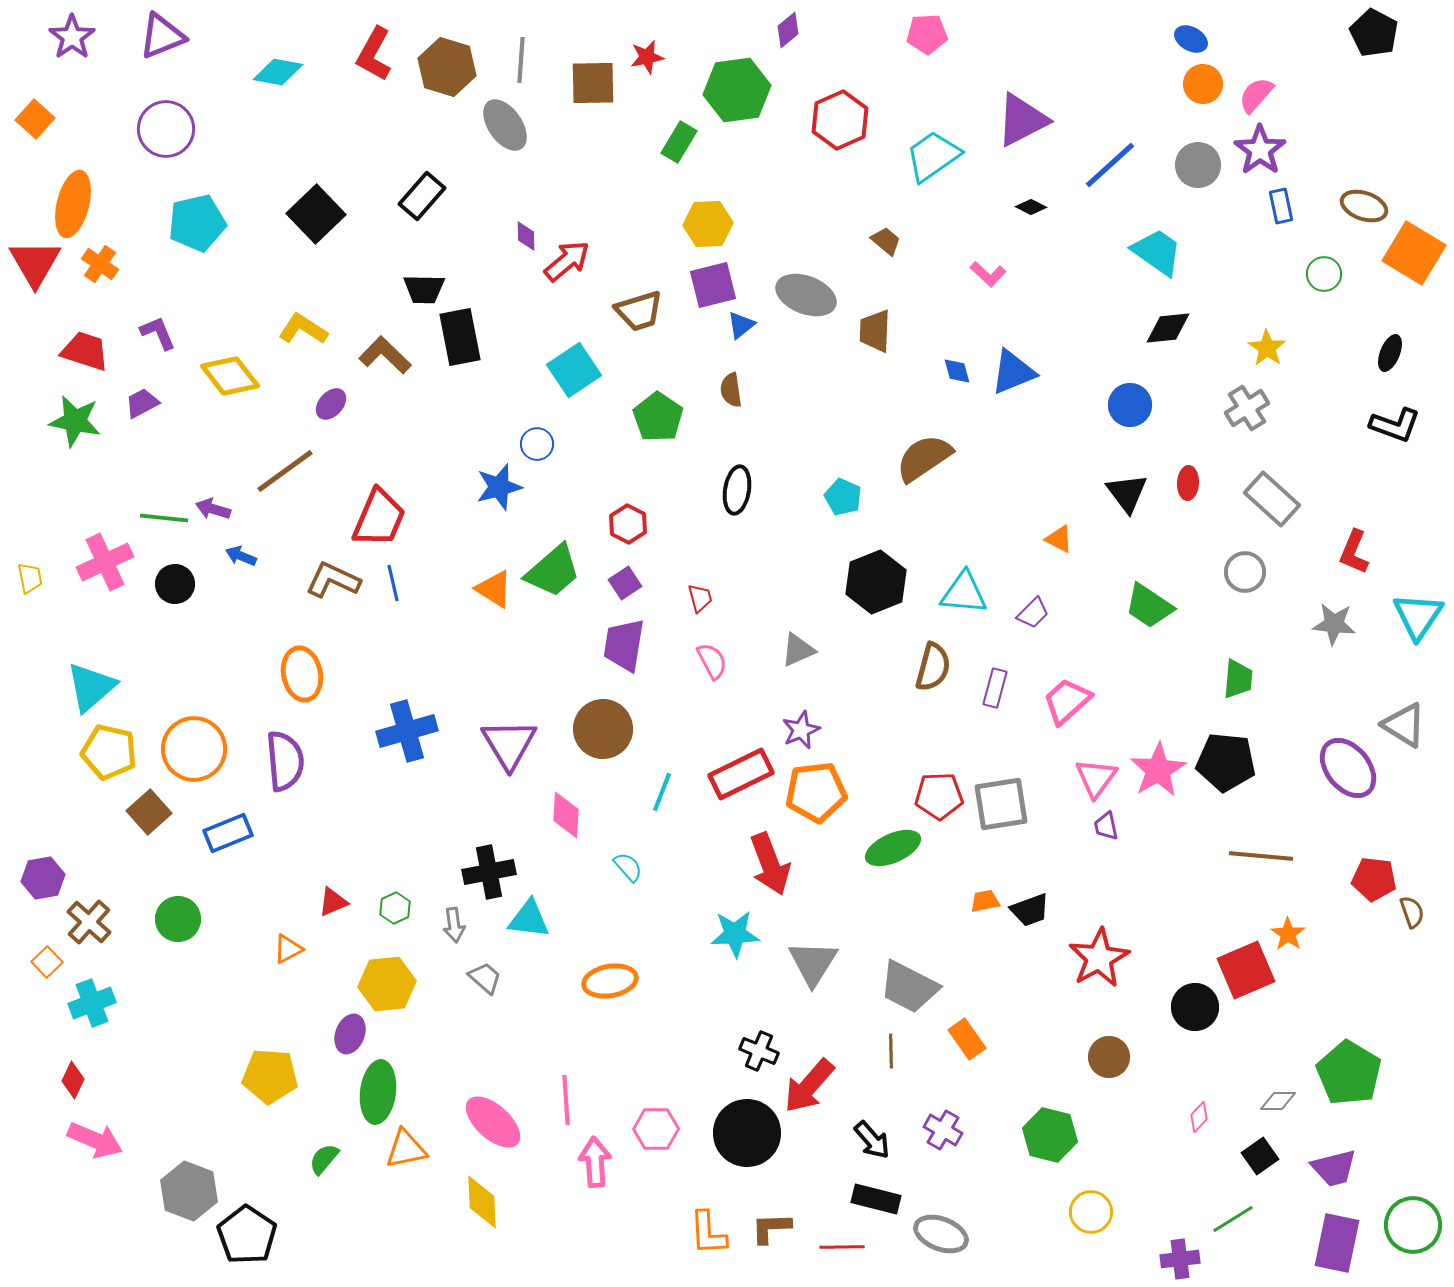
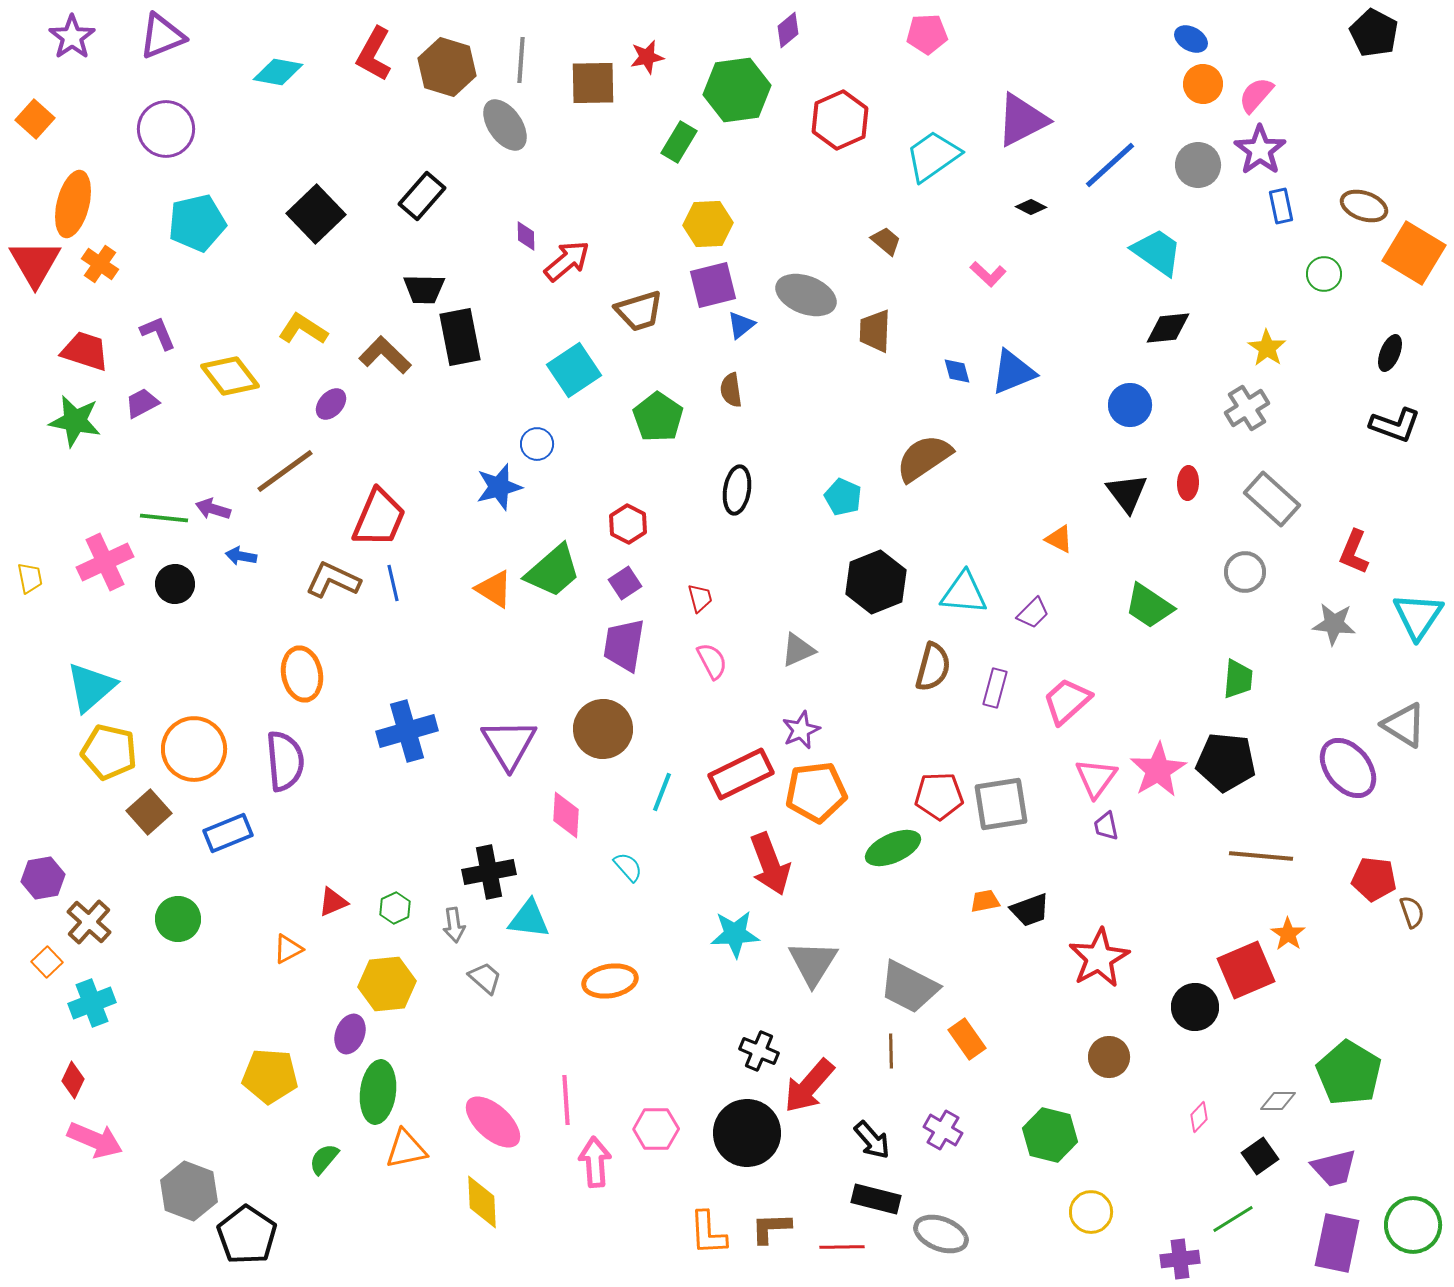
blue arrow at (241, 556): rotated 12 degrees counterclockwise
